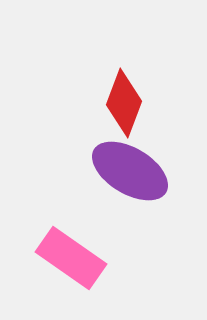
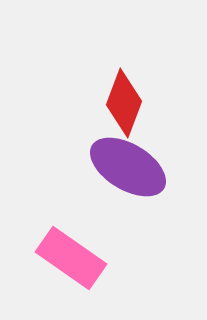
purple ellipse: moved 2 px left, 4 px up
